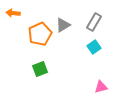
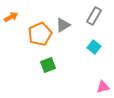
orange arrow: moved 2 px left, 4 px down; rotated 144 degrees clockwise
gray rectangle: moved 6 px up
cyan square: rotated 16 degrees counterclockwise
green square: moved 8 px right, 4 px up
pink triangle: moved 2 px right
